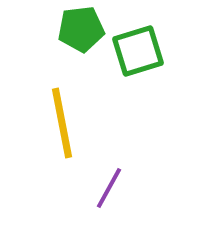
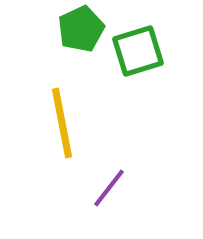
green pentagon: rotated 18 degrees counterclockwise
purple line: rotated 9 degrees clockwise
